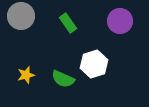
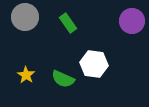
gray circle: moved 4 px right, 1 px down
purple circle: moved 12 px right
white hexagon: rotated 24 degrees clockwise
yellow star: rotated 24 degrees counterclockwise
